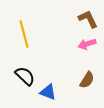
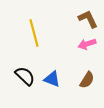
yellow line: moved 10 px right, 1 px up
blue triangle: moved 4 px right, 13 px up
